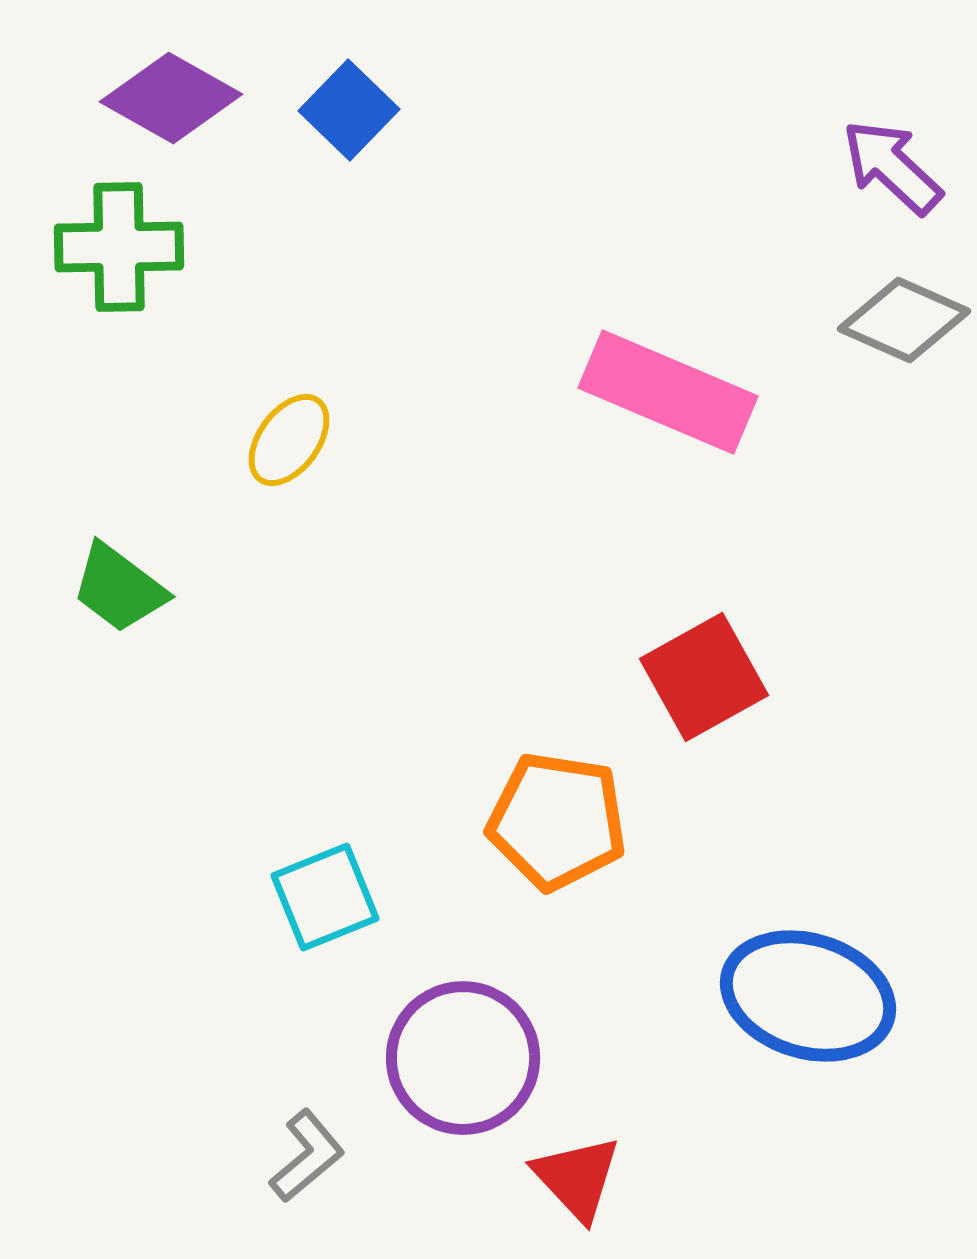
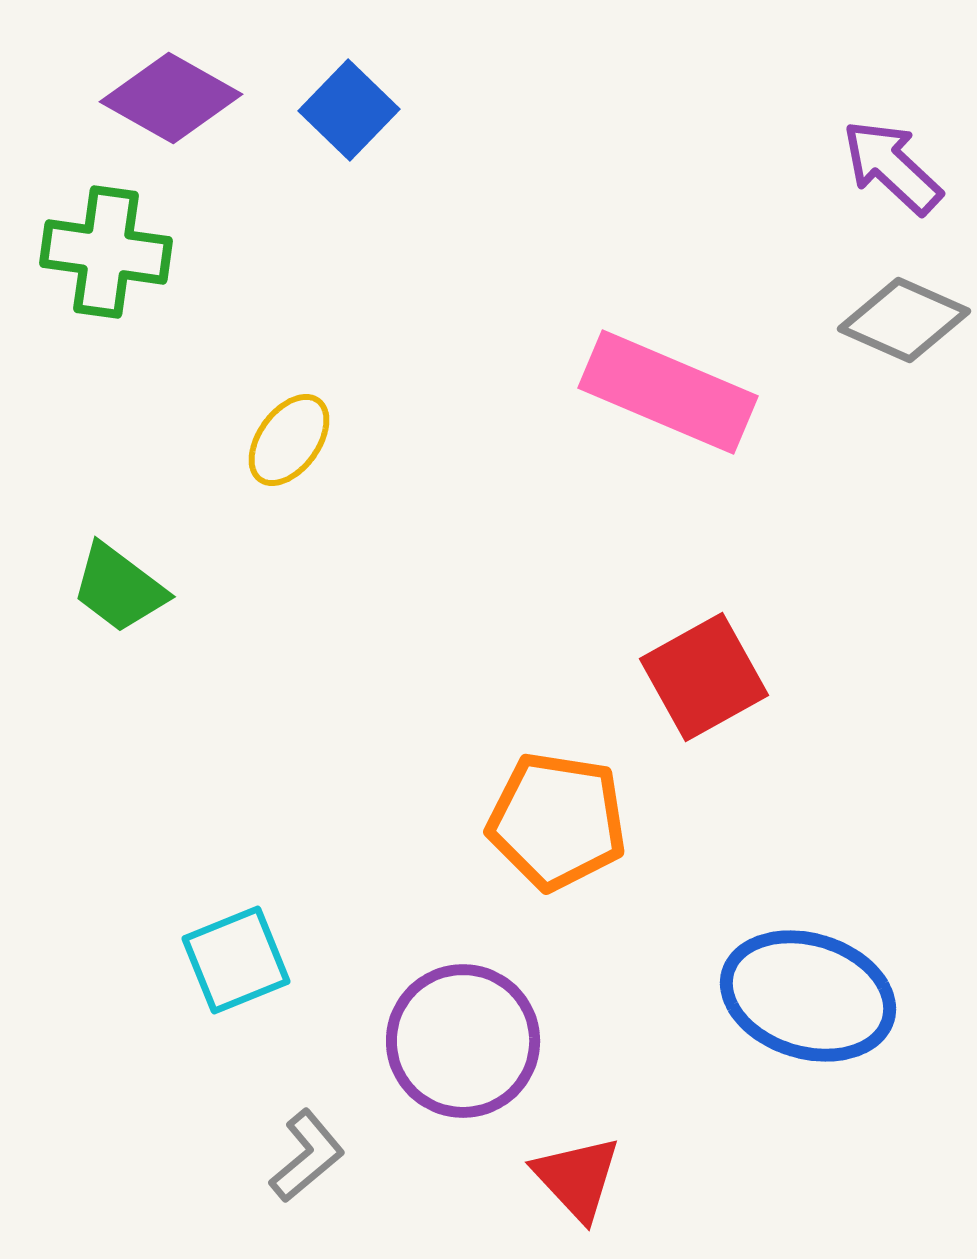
green cross: moved 13 px left, 5 px down; rotated 9 degrees clockwise
cyan square: moved 89 px left, 63 px down
purple circle: moved 17 px up
